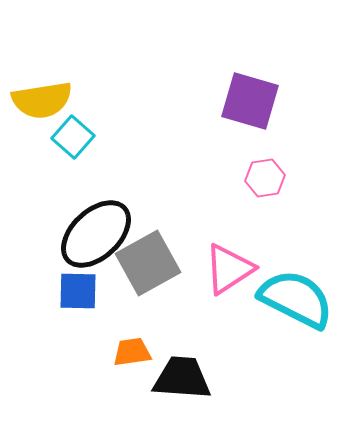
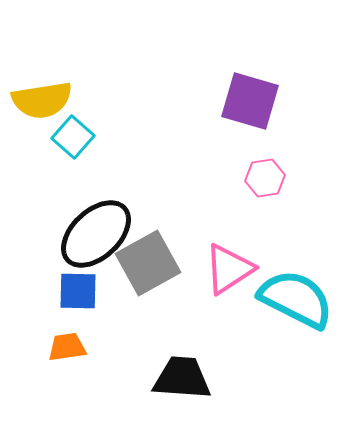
orange trapezoid: moved 65 px left, 5 px up
